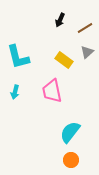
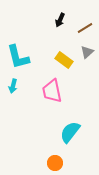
cyan arrow: moved 2 px left, 6 px up
orange circle: moved 16 px left, 3 px down
